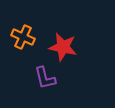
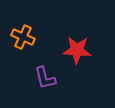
red star: moved 14 px right, 3 px down; rotated 8 degrees counterclockwise
